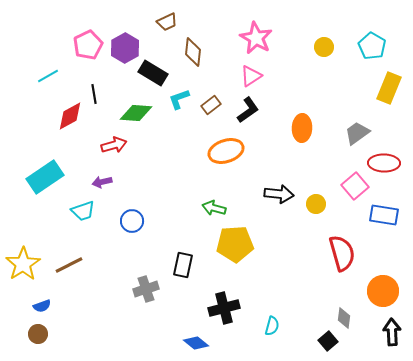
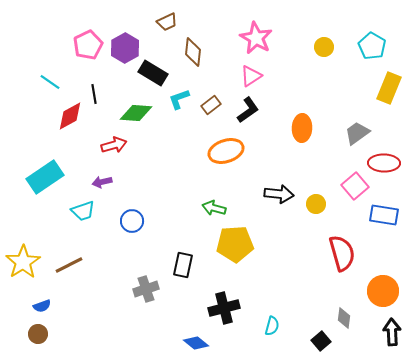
cyan line at (48, 76): moved 2 px right, 6 px down; rotated 65 degrees clockwise
yellow star at (23, 264): moved 2 px up
black square at (328, 341): moved 7 px left
